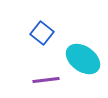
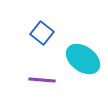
purple line: moved 4 px left; rotated 12 degrees clockwise
